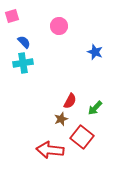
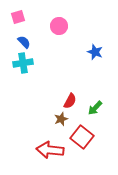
pink square: moved 6 px right, 1 px down
